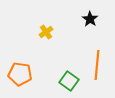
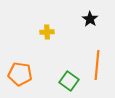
yellow cross: moved 1 px right; rotated 32 degrees clockwise
